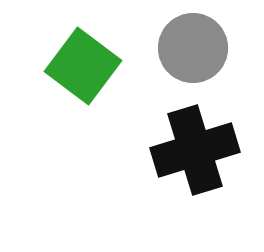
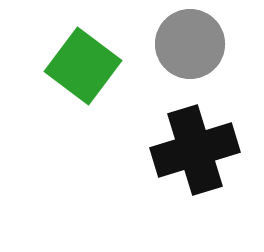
gray circle: moved 3 px left, 4 px up
